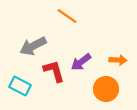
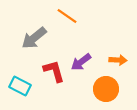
gray arrow: moved 1 px right, 8 px up; rotated 12 degrees counterclockwise
